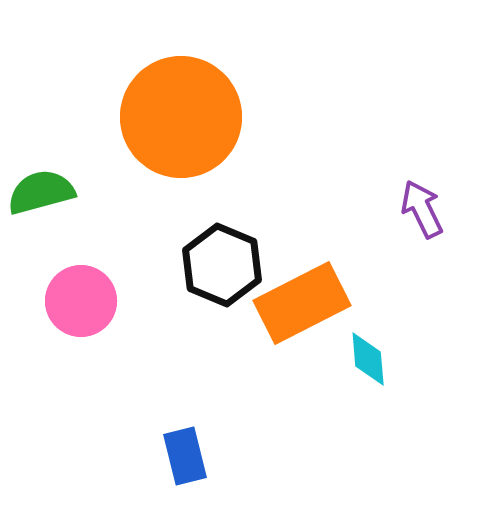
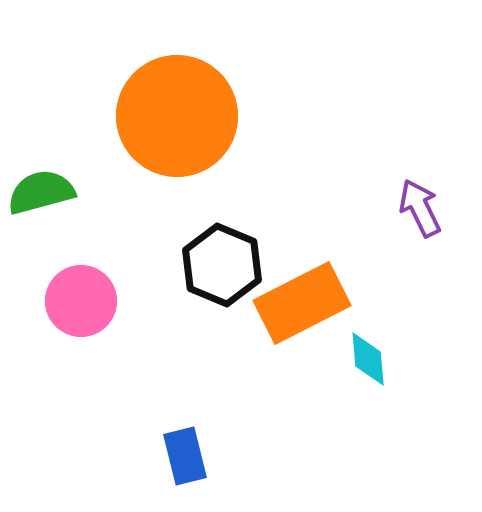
orange circle: moved 4 px left, 1 px up
purple arrow: moved 2 px left, 1 px up
